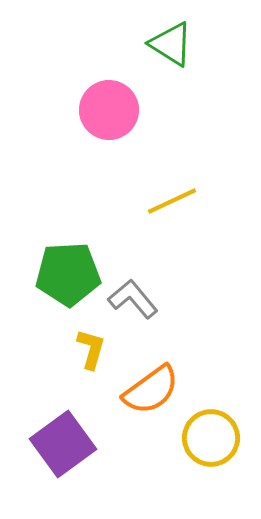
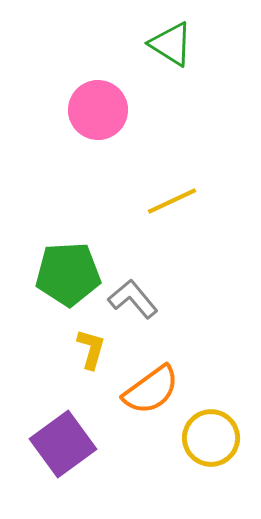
pink circle: moved 11 px left
